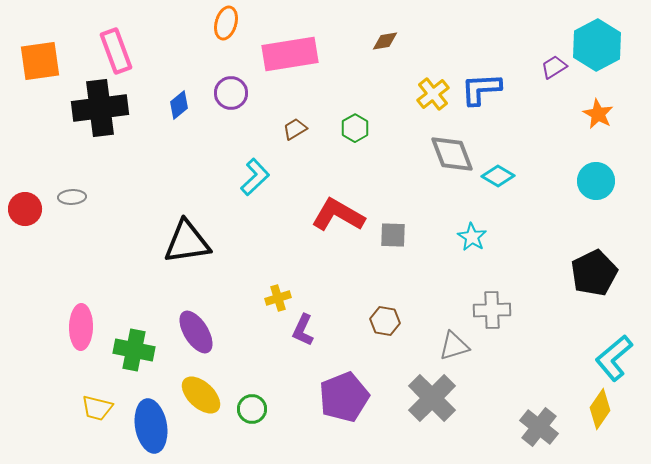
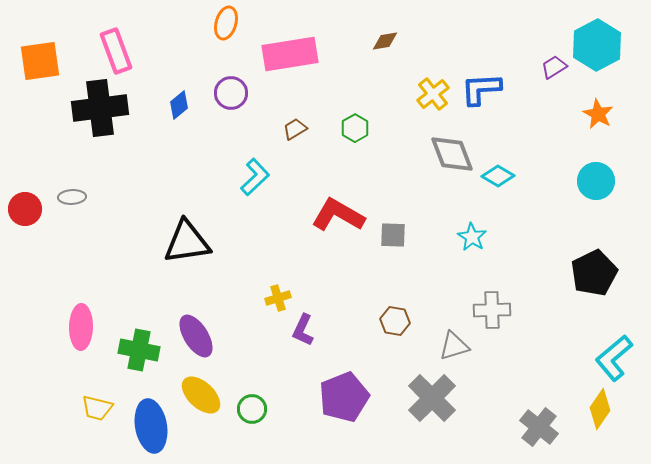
brown hexagon at (385, 321): moved 10 px right
purple ellipse at (196, 332): moved 4 px down
green cross at (134, 350): moved 5 px right
